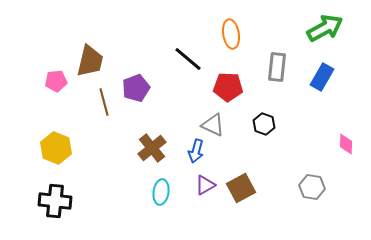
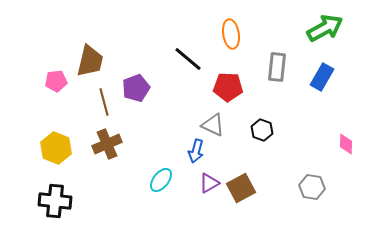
black hexagon: moved 2 px left, 6 px down
brown cross: moved 45 px left, 4 px up; rotated 16 degrees clockwise
purple triangle: moved 4 px right, 2 px up
cyan ellipse: moved 12 px up; rotated 30 degrees clockwise
